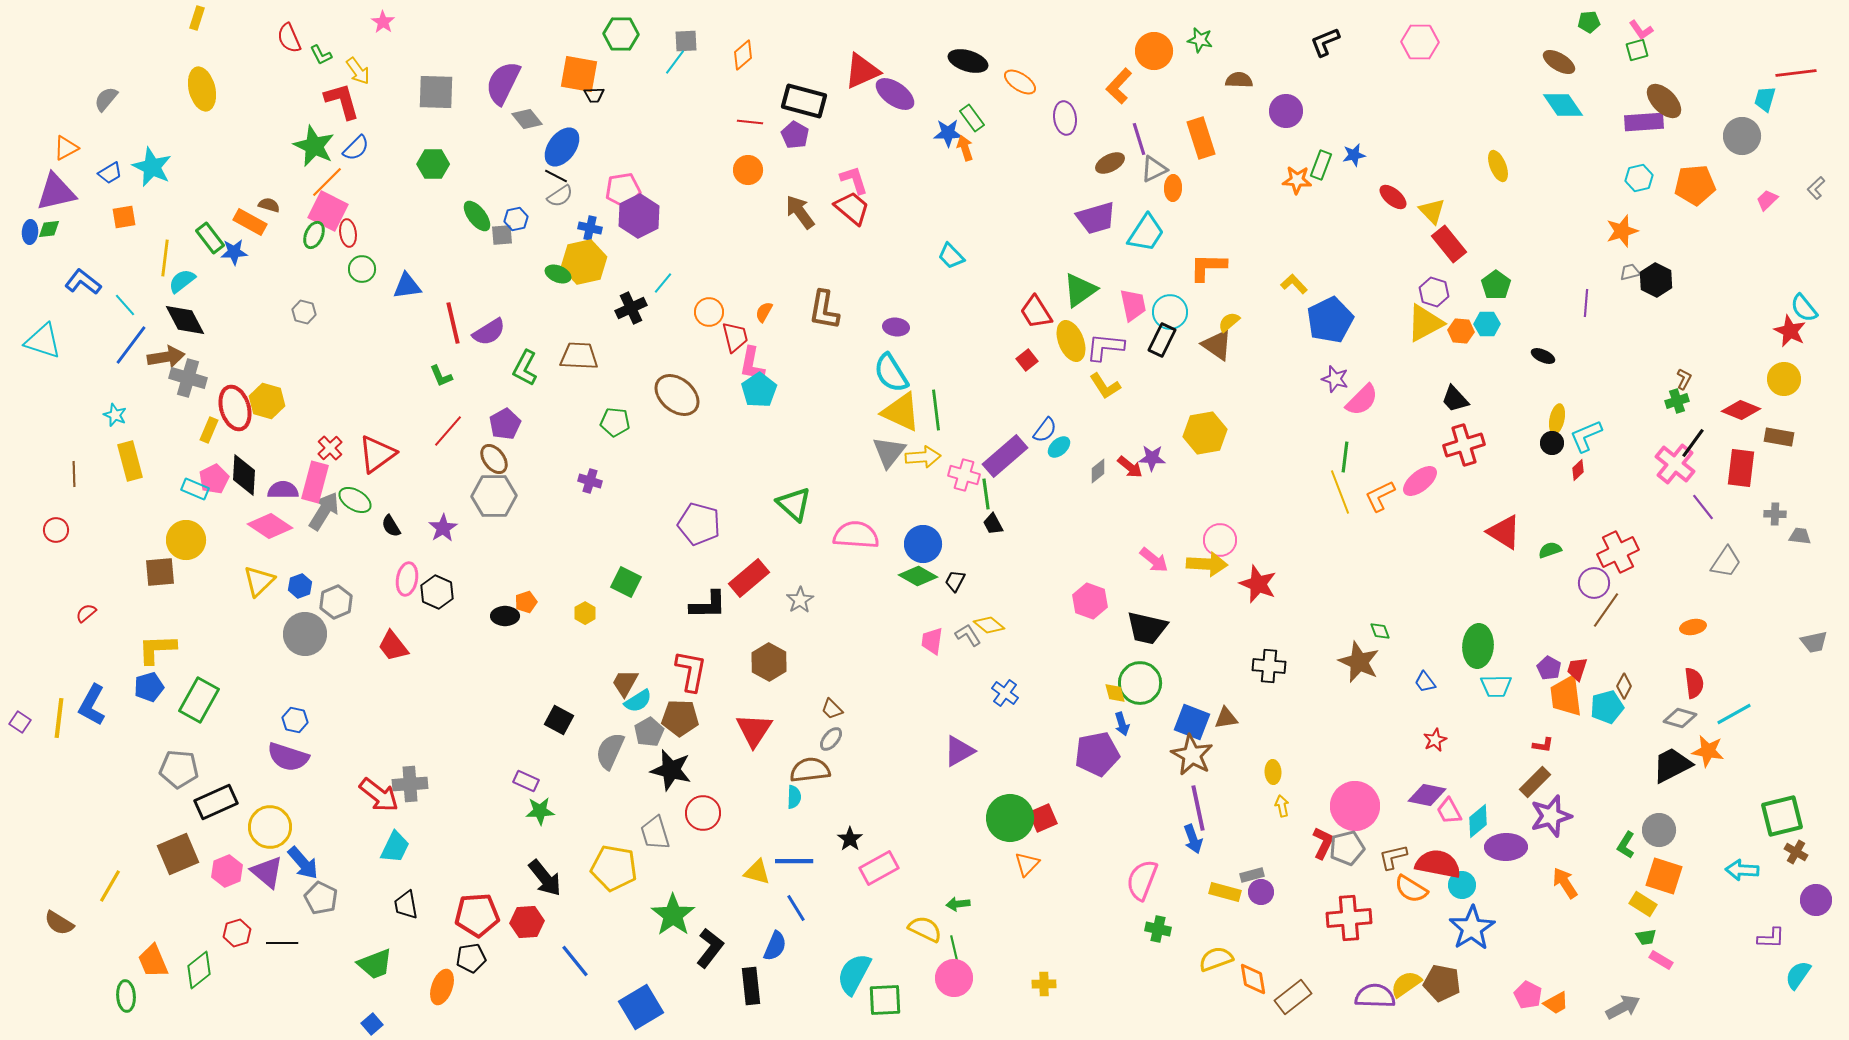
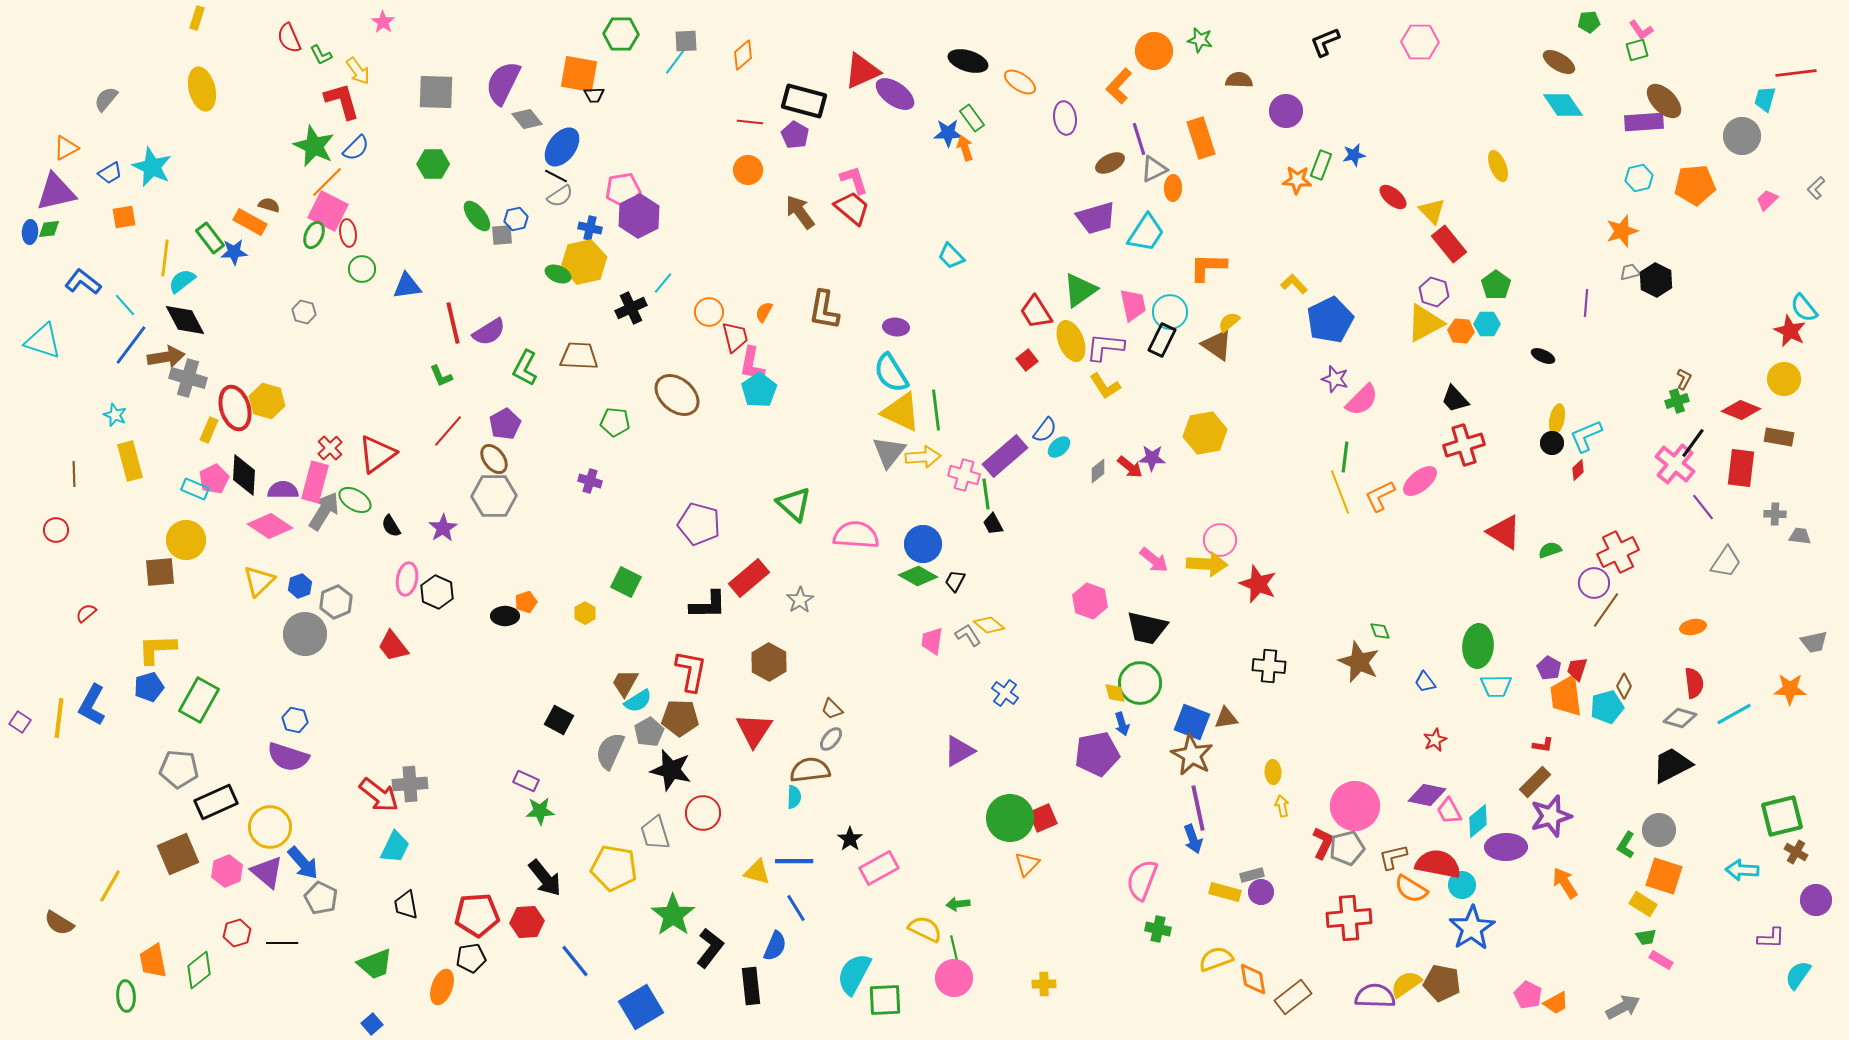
orange star at (1708, 751): moved 82 px right, 62 px up; rotated 8 degrees counterclockwise
orange trapezoid at (153, 961): rotated 12 degrees clockwise
